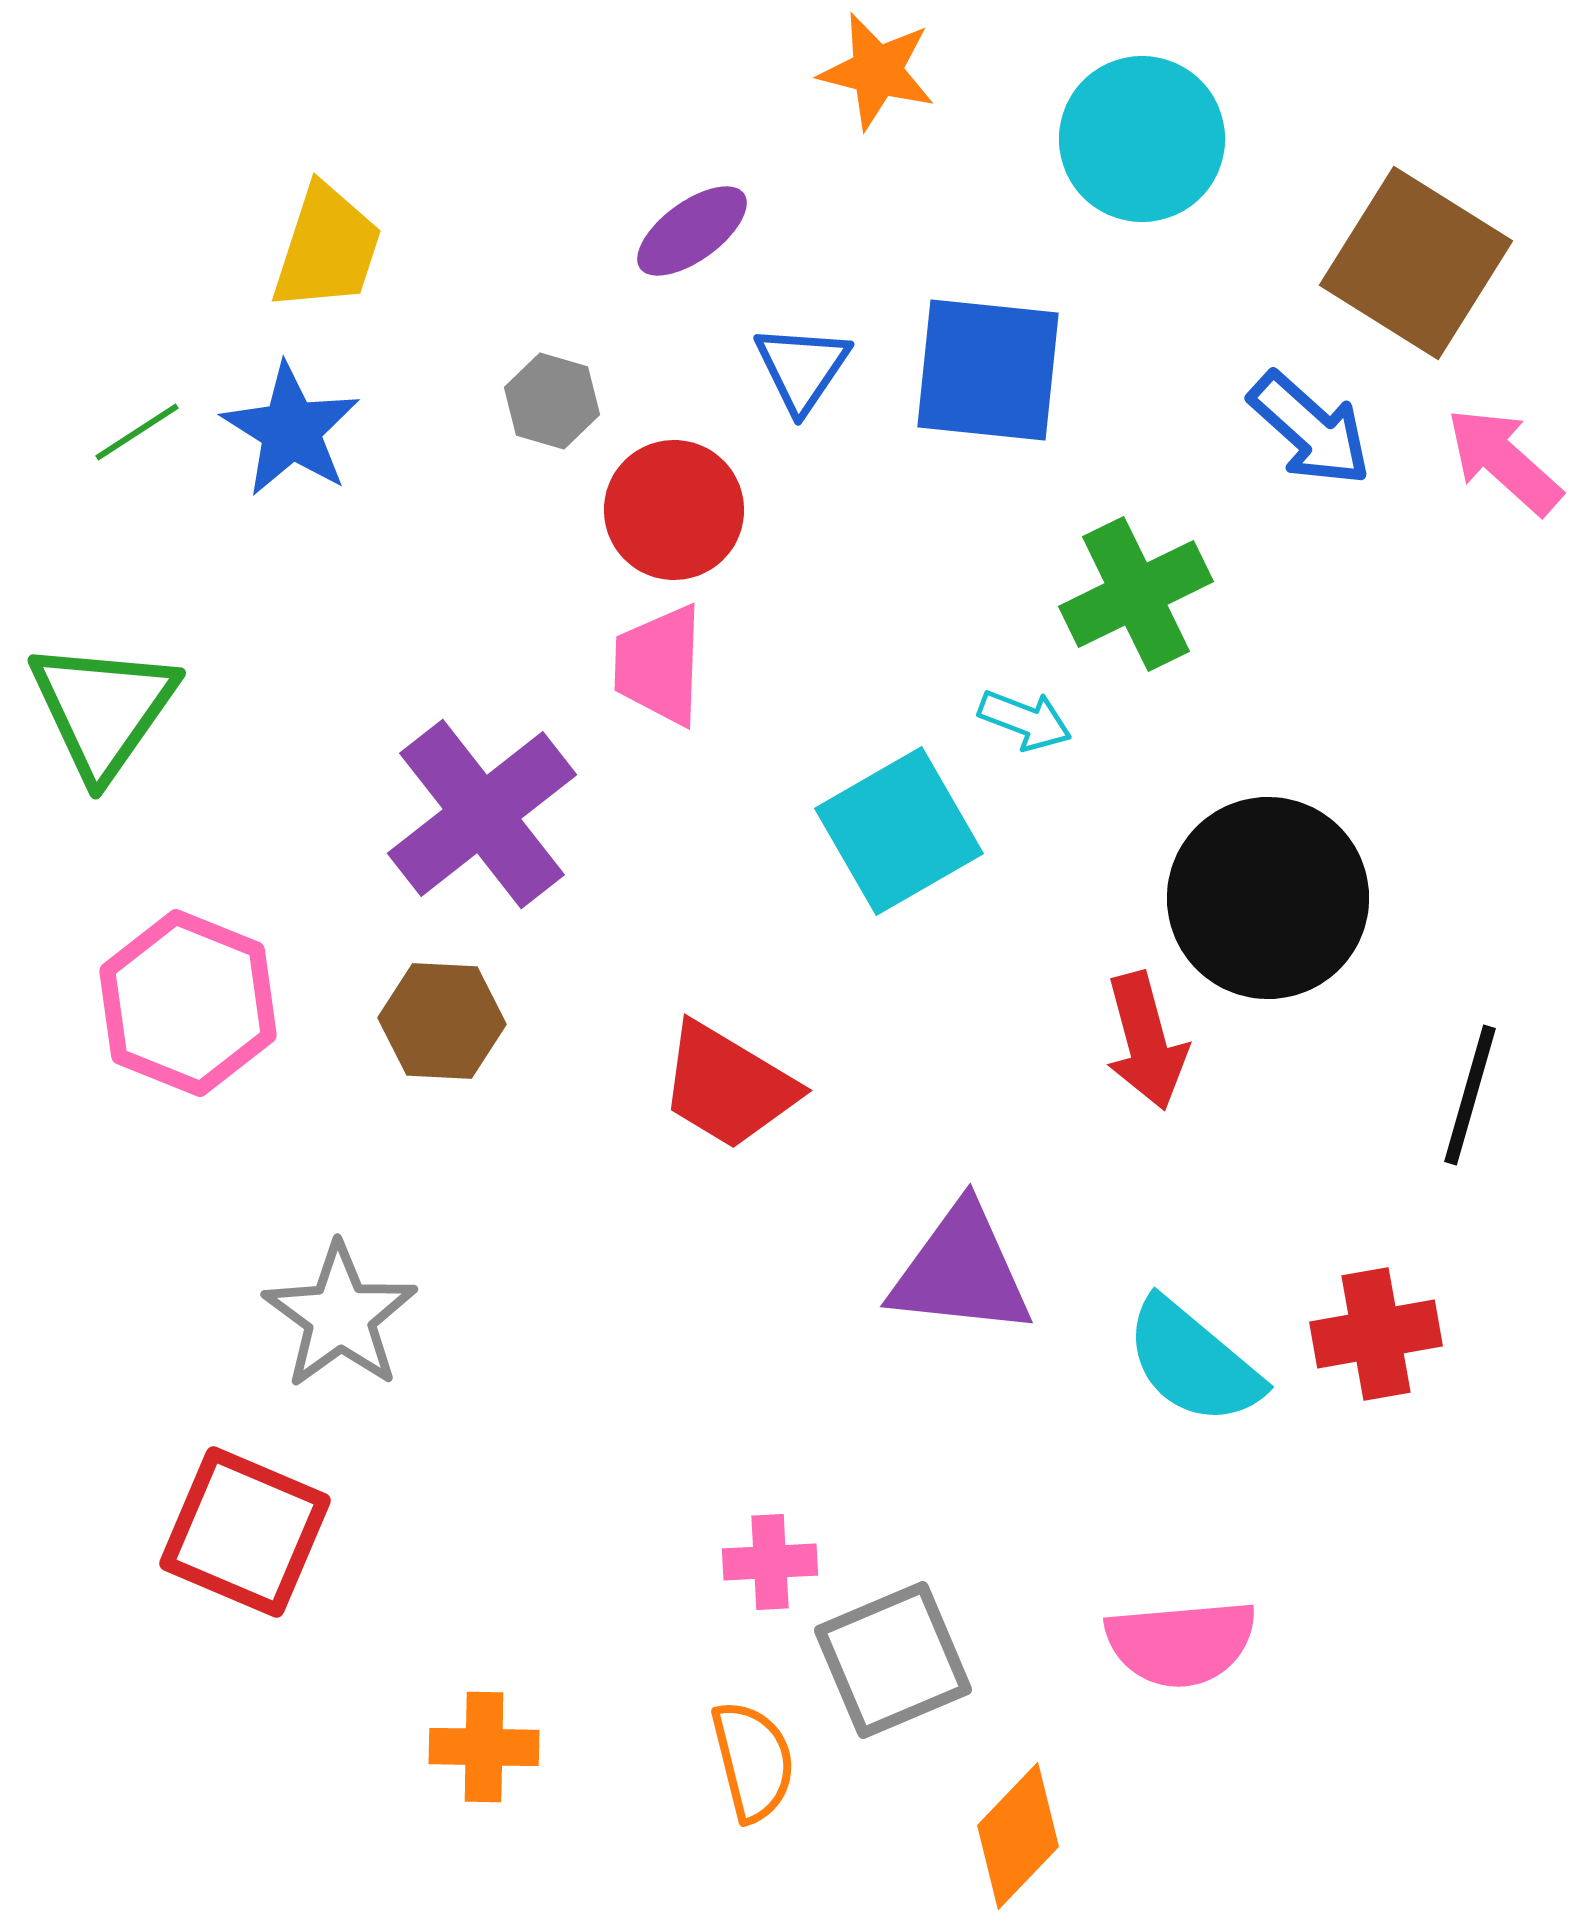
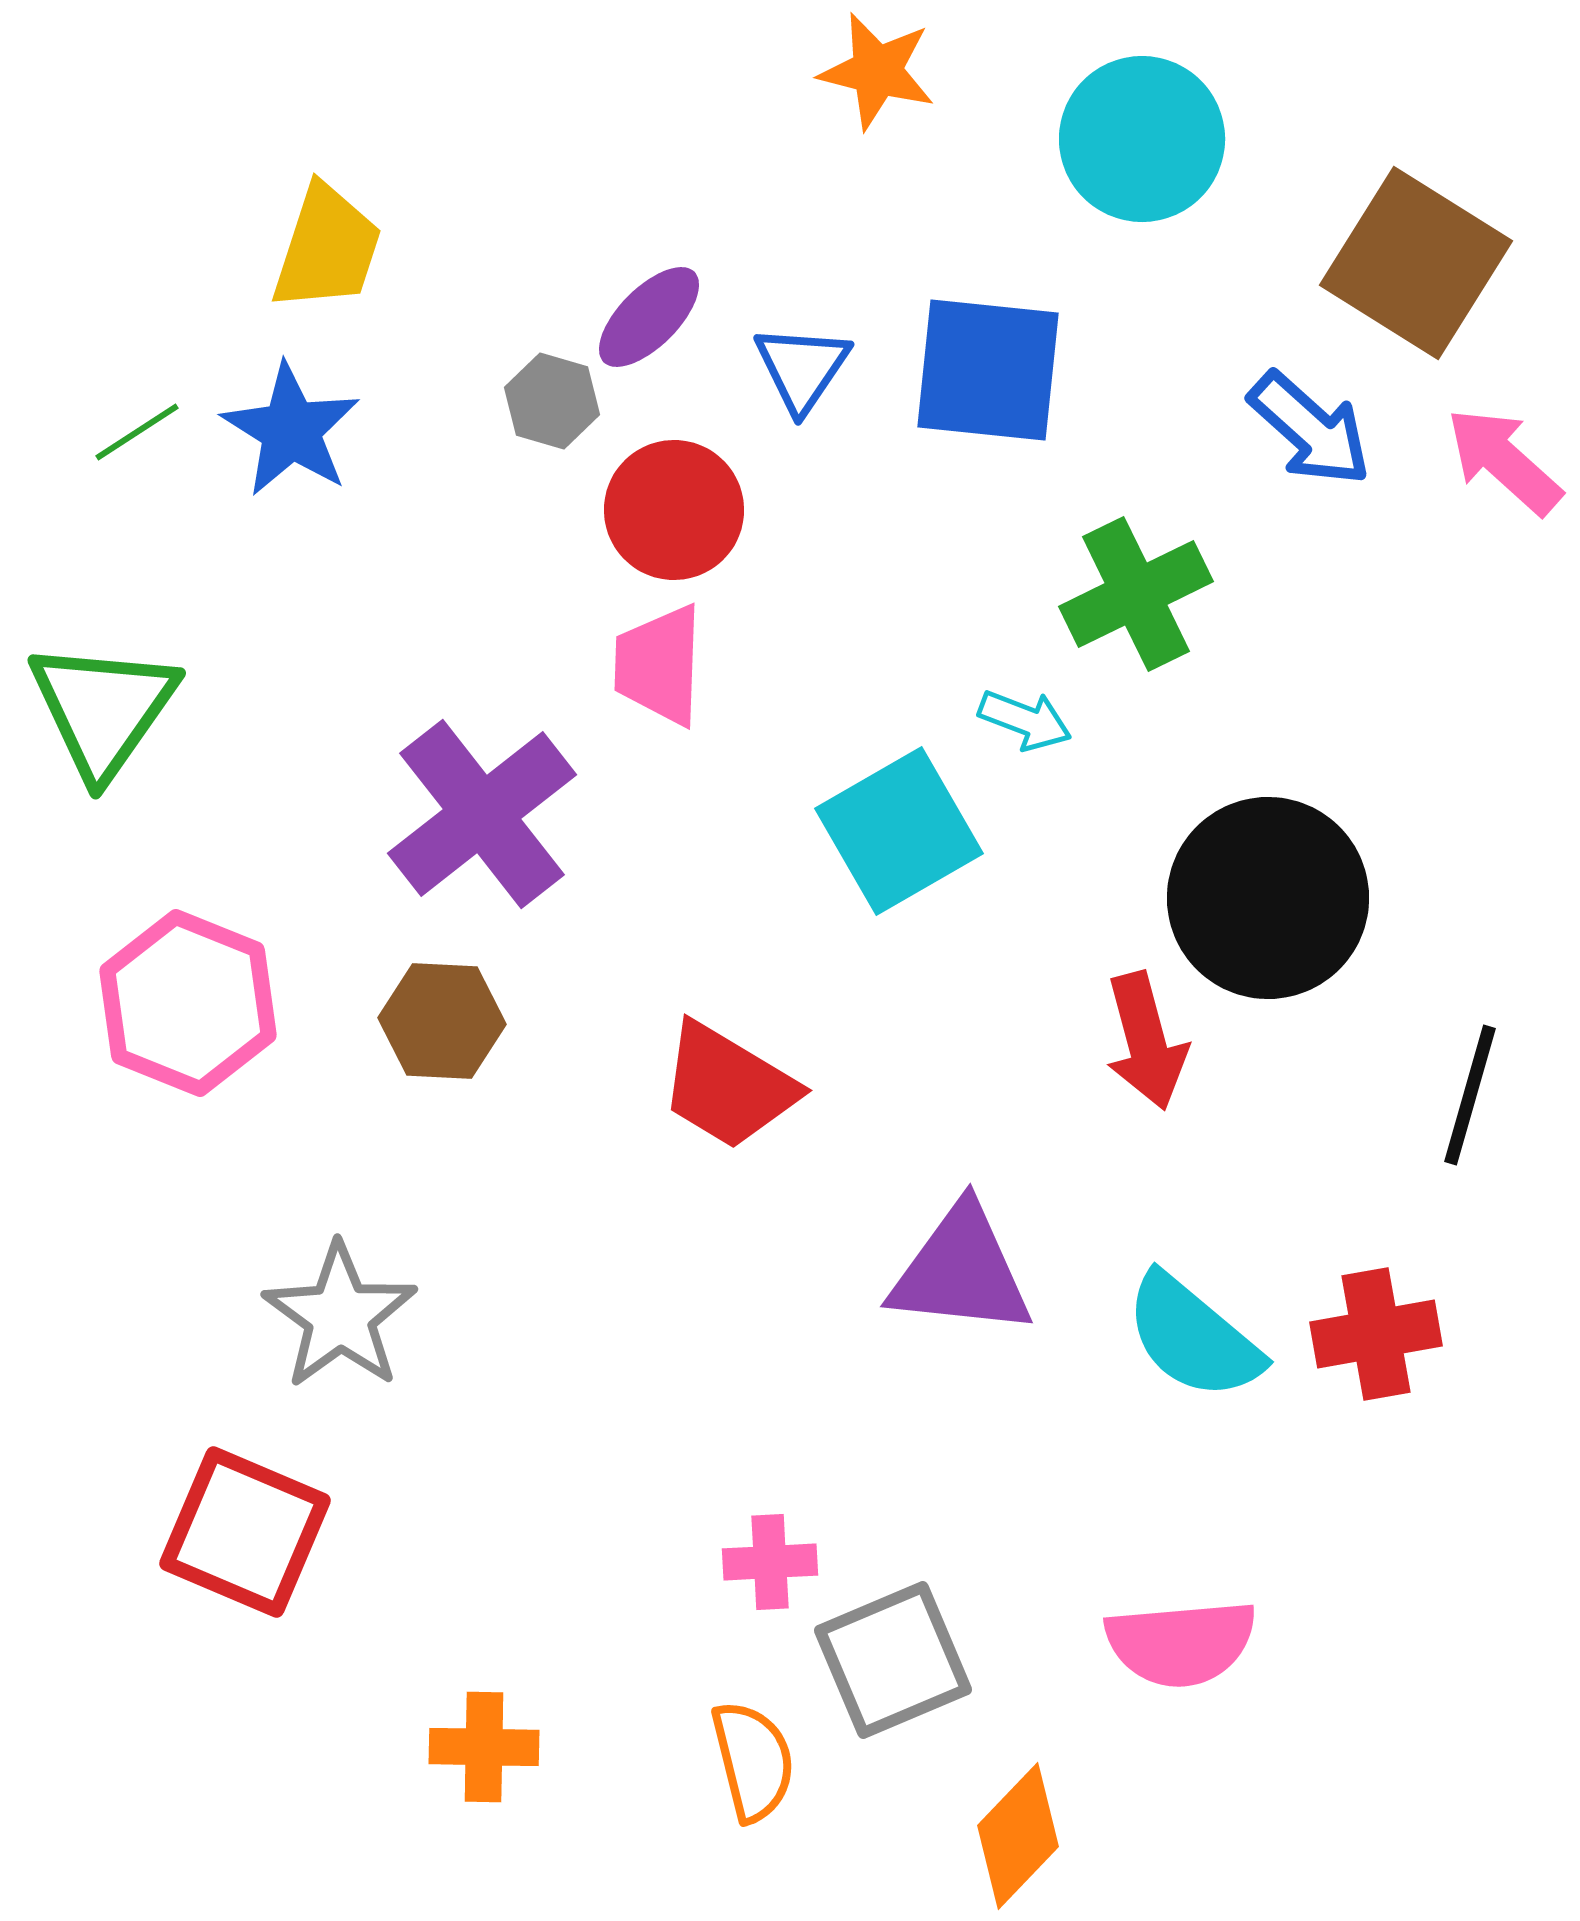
purple ellipse: moved 43 px left, 86 px down; rotated 9 degrees counterclockwise
cyan semicircle: moved 25 px up
